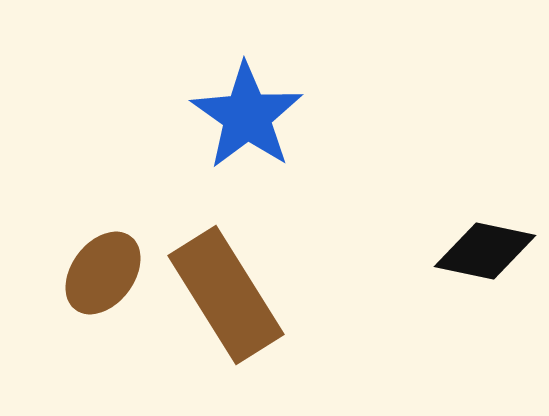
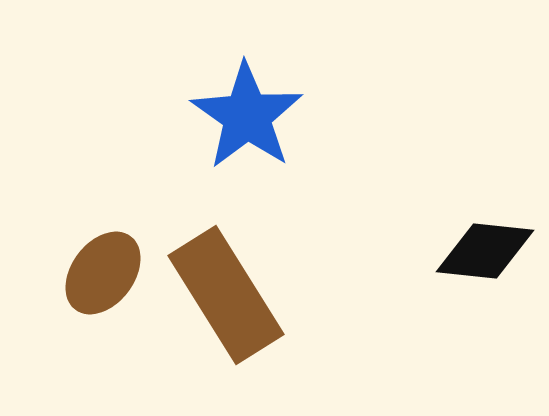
black diamond: rotated 6 degrees counterclockwise
